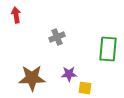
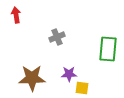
yellow square: moved 3 px left
